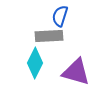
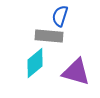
gray rectangle: rotated 8 degrees clockwise
cyan diamond: rotated 24 degrees clockwise
